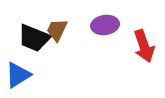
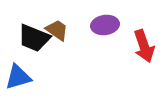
brown trapezoid: rotated 100 degrees clockwise
blue triangle: moved 2 px down; rotated 16 degrees clockwise
